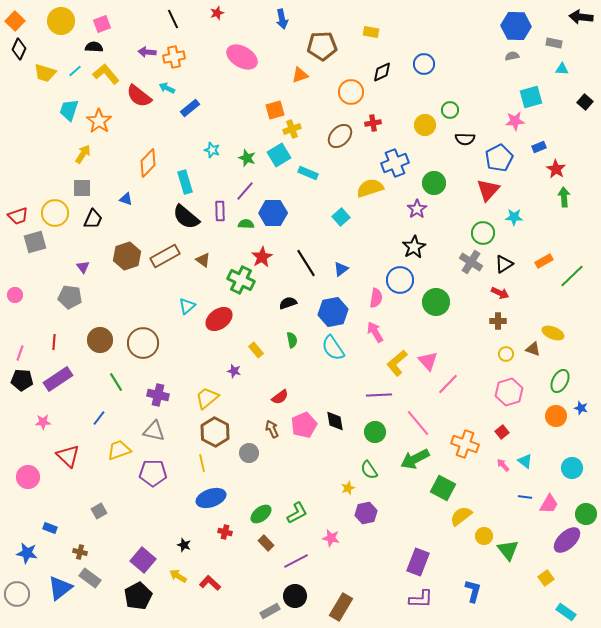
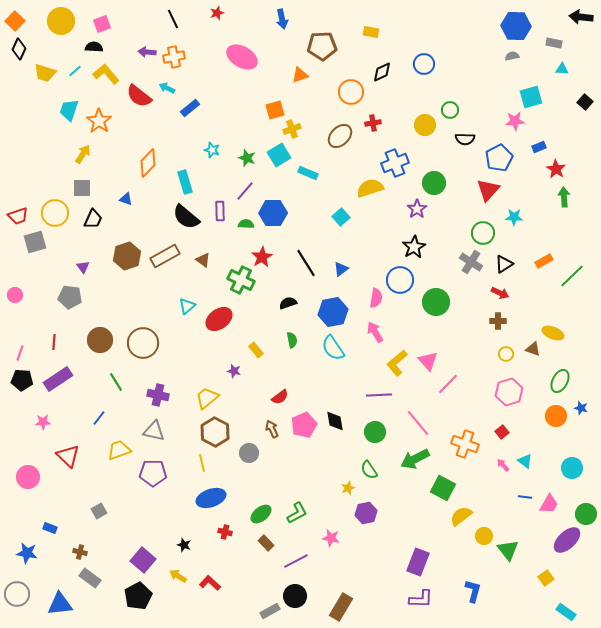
blue triangle at (60, 588): moved 16 px down; rotated 32 degrees clockwise
